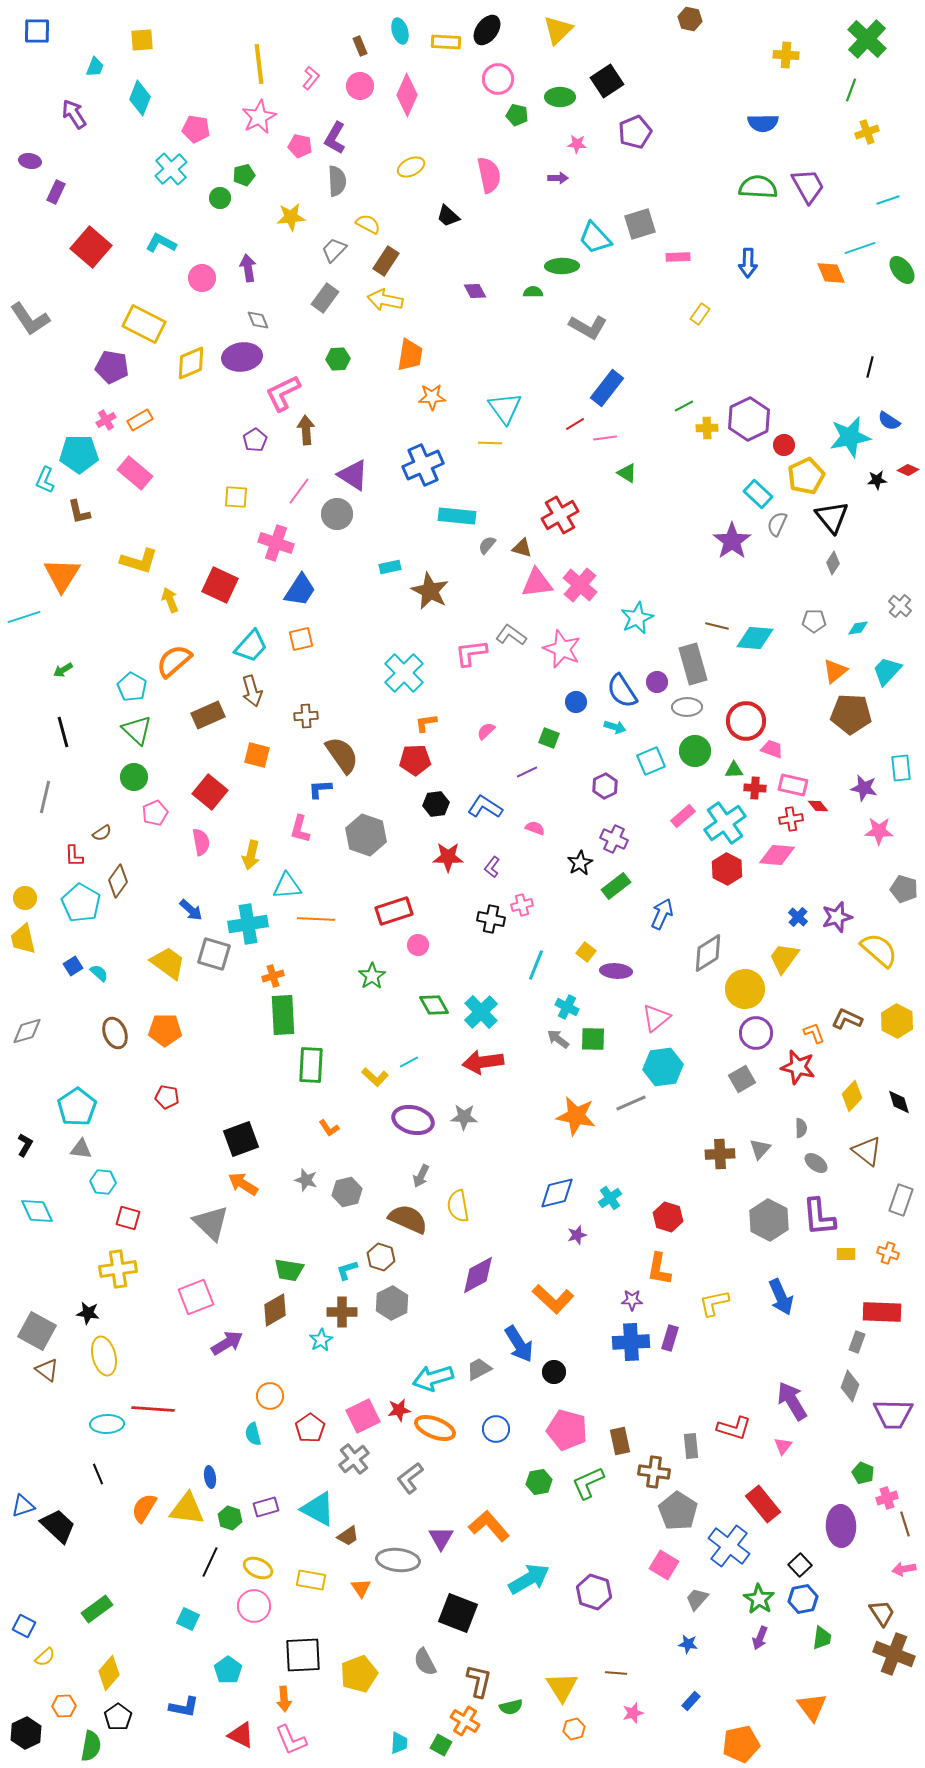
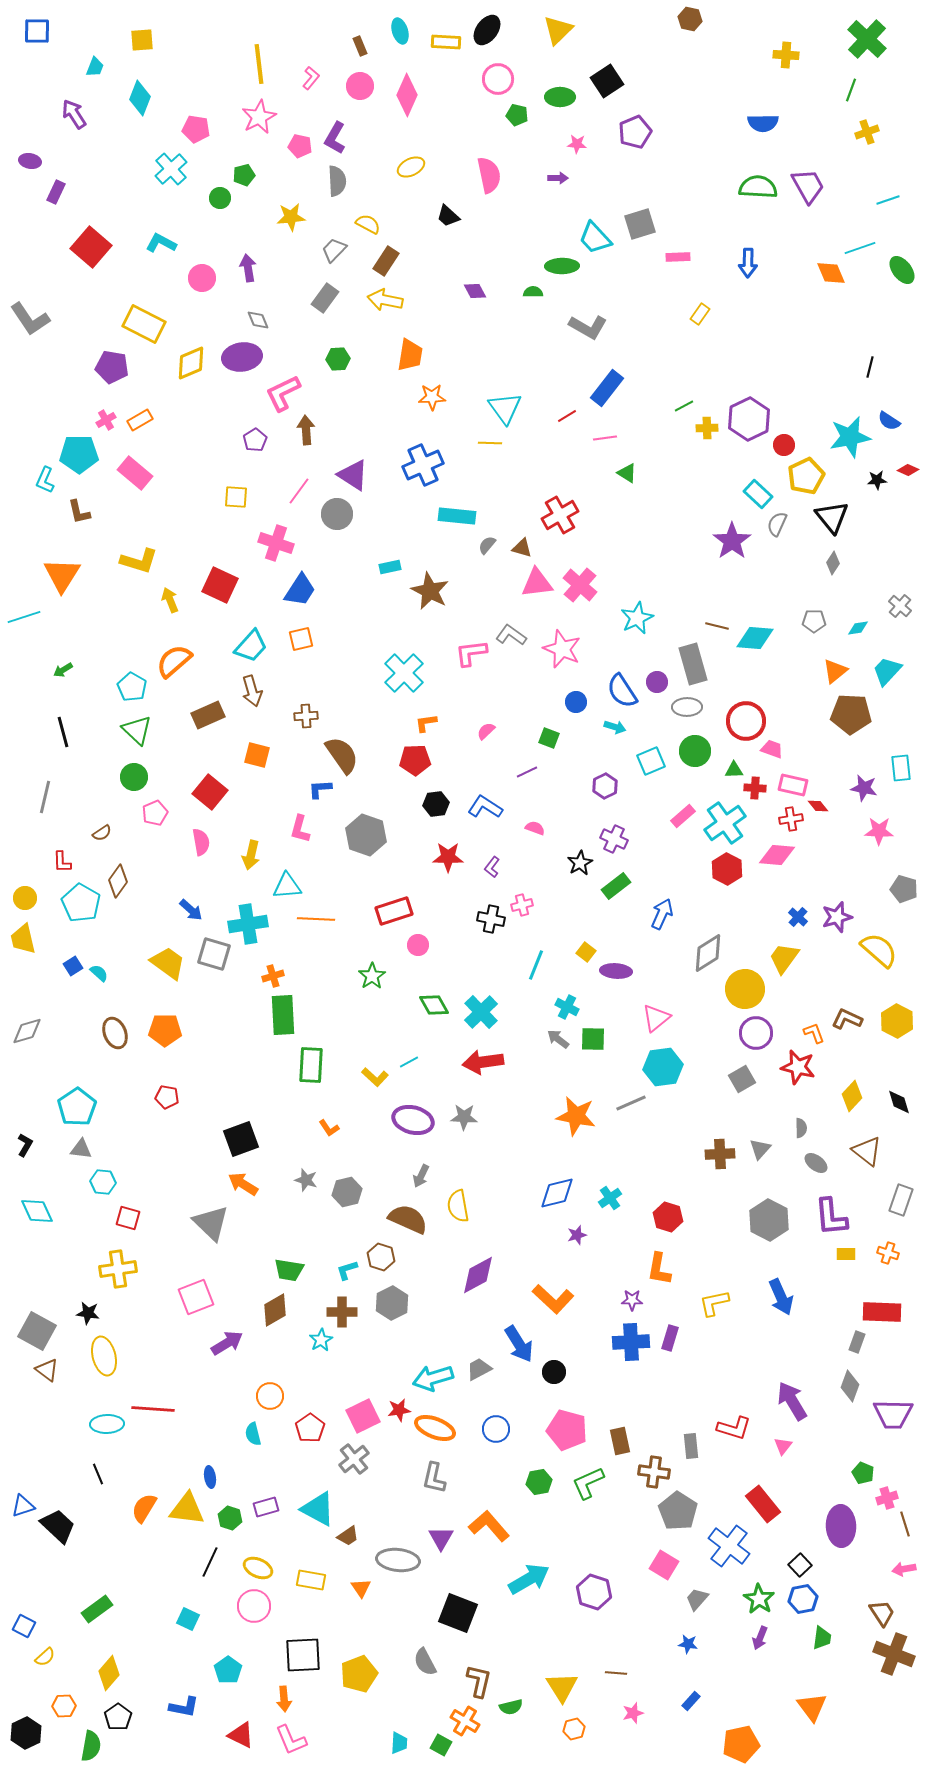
red line at (575, 424): moved 8 px left, 8 px up
red L-shape at (74, 856): moved 12 px left, 6 px down
purple L-shape at (819, 1217): moved 12 px right
gray L-shape at (410, 1478): moved 24 px right; rotated 40 degrees counterclockwise
